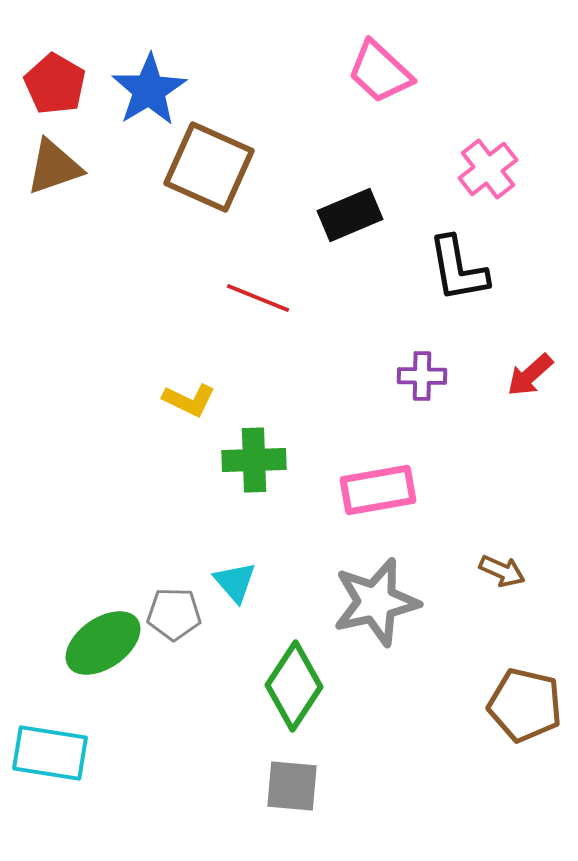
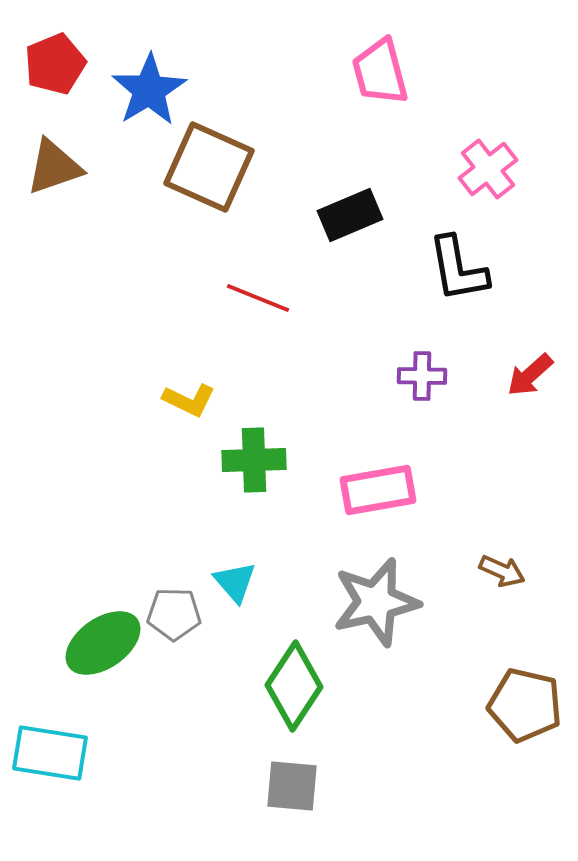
pink trapezoid: rotated 32 degrees clockwise
red pentagon: moved 20 px up; rotated 20 degrees clockwise
